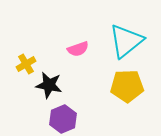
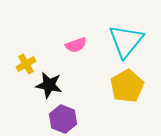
cyan triangle: rotated 12 degrees counterclockwise
pink semicircle: moved 2 px left, 4 px up
yellow pentagon: rotated 28 degrees counterclockwise
purple hexagon: rotated 16 degrees counterclockwise
